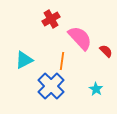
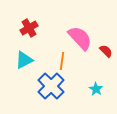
red cross: moved 22 px left, 9 px down
